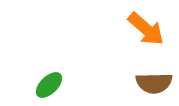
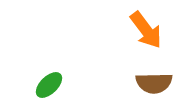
orange arrow: moved 1 px down; rotated 12 degrees clockwise
